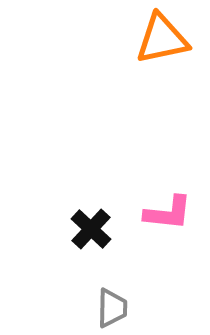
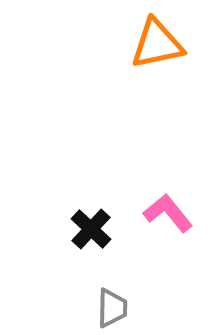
orange triangle: moved 5 px left, 5 px down
pink L-shape: rotated 135 degrees counterclockwise
